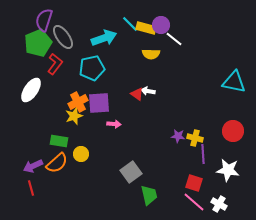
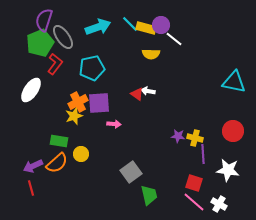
cyan arrow: moved 6 px left, 11 px up
green pentagon: moved 2 px right
